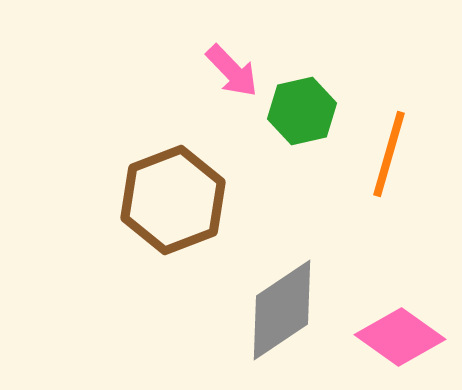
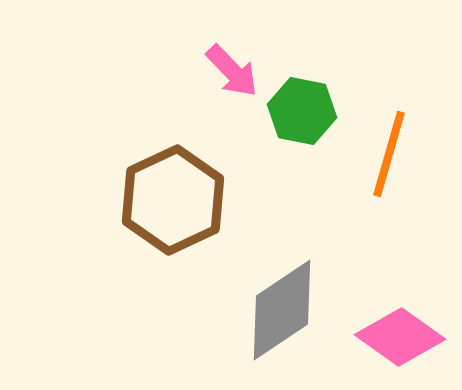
green hexagon: rotated 24 degrees clockwise
brown hexagon: rotated 4 degrees counterclockwise
